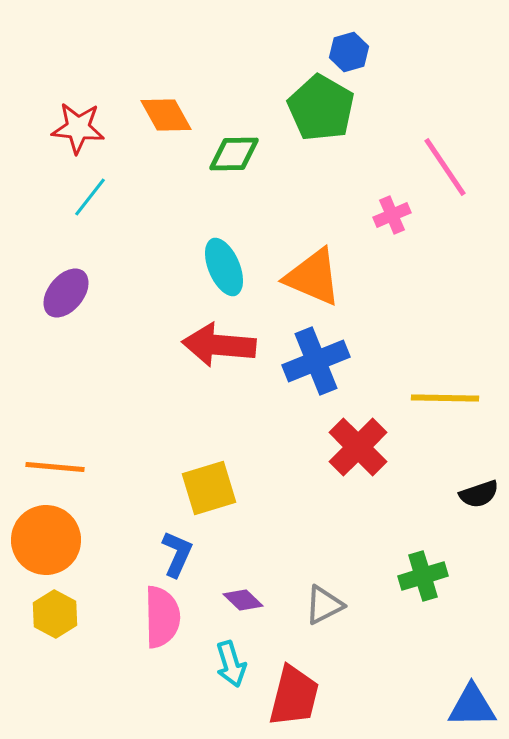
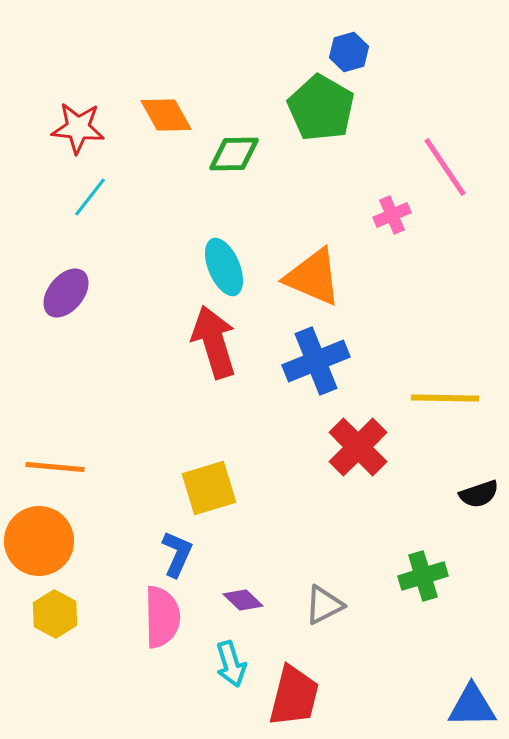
red arrow: moved 5 px left, 3 px up; rotated 68 degrees clockwise
orange circle: moved 7 px left, 1 px down
